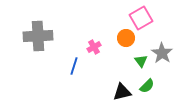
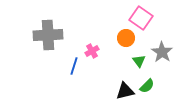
pink square: rotated 25 degrees counterclockwise
gray cross: moved 10 px right, 1 px up
pink cross: moved 2 px left, 4 px down
gray star: moved 1 px up
green triangle: moved 2 px left
black triangle: moved 3 px right, 1 px up
